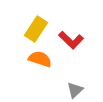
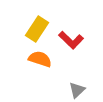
yellow rectangle: moved 1 px right
gray triangle: moved 2 px right
